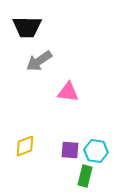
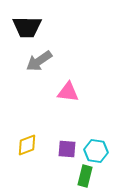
yellow diamond: moved 2 px right, 1 px up
purple square: moved 3 px left, 1 px up
